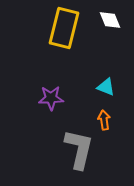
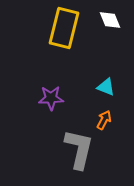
orange arrow: rotated 36 degrees clockwise
